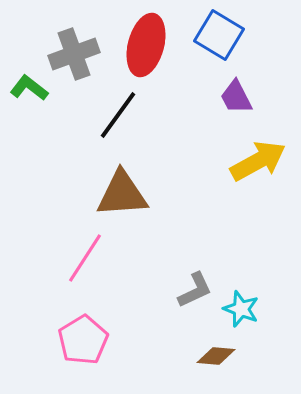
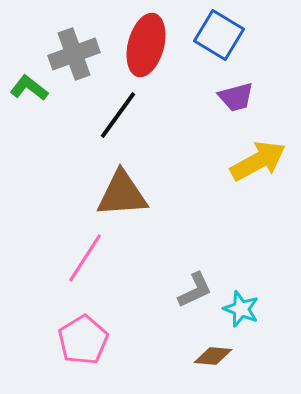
purple trapezoid: rotated 78 degrees counterclockwise
brown diamond: moved 3 px left
